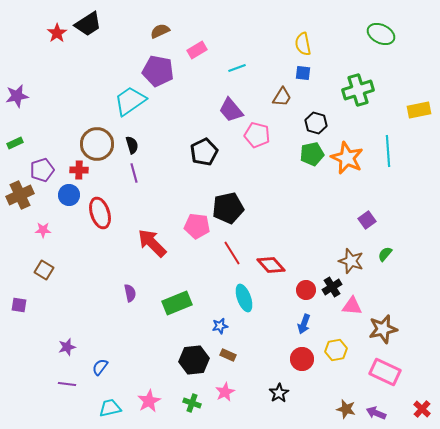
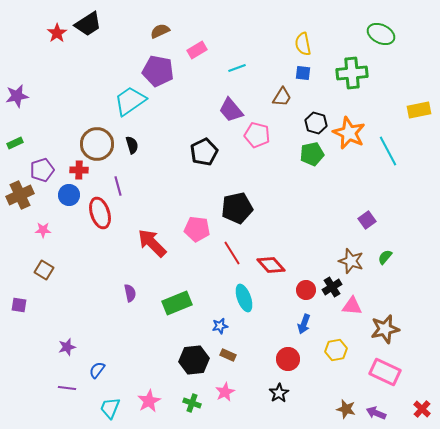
green cross at (358, 90): moved 6 px left, 17 px up; rotated 12 degrees clockwise
cyan line at (388, 151): rotated 24 degrees counterclockwise
orange star at (347, 158): moved 2 px right, 25 px up
purple line at (134, 173): moved 16 px left, 13 px down
black pentagon at (228, 208): moved 9 px right
pink pentagon at (197, 226): moved 3 px down
green semicircle at (385, 254): moved 3 px down
brown star at (383, 329): moved 2 px right
red circle at (302, 359): moved 14 px left
blue semicircle at (100, 367): moved 3 px left, 3 px down
purple line at (67, 384): moved 4 px down
cyan trapezoid at (110, 408): rotated 55 degrees counterclockwise
